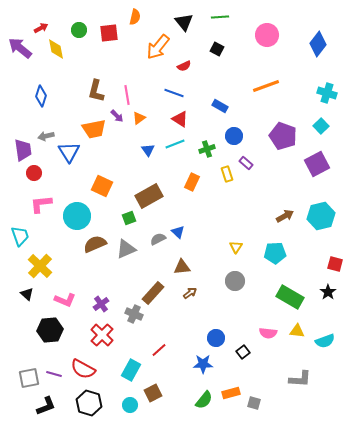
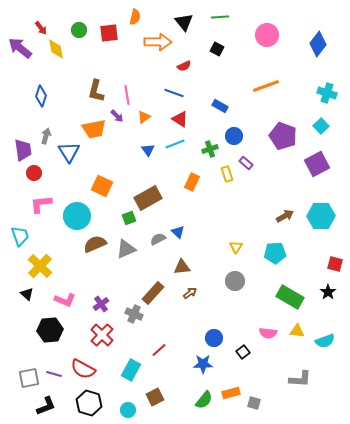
red arrow at (41, 28): rotated 80 degrees clockwise
orange arrow at (158, 47): moved 5 px up; rotated 128 degrees counterclockwise
orange triangle at (139, 118): moved 5 px right, 1 px up
gray arrow at (46, 136): rotated 119 degrees clockwise
green cross at (207, 149): moved 3 px right
brown rectangle at (149, 196): moved 1 px left, 2 px down
cyan hexagon at (321, 216): rotated 12 degrees clockwise
blue circle at (216, 338): moved 2 px left
brown square at (153, 393): moved 2 px right, 4 px down
cyan circle at (130, 405): moved 2 px left, 5 px down
